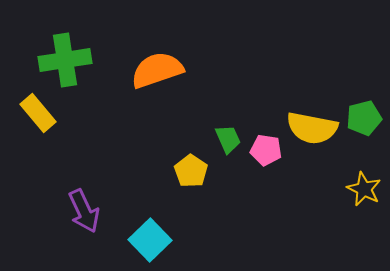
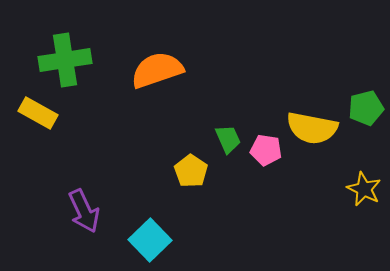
yellow rectangle: rotated 21 degrees counterclockwise
green pentagon: moved 2 px right, 10 px up
